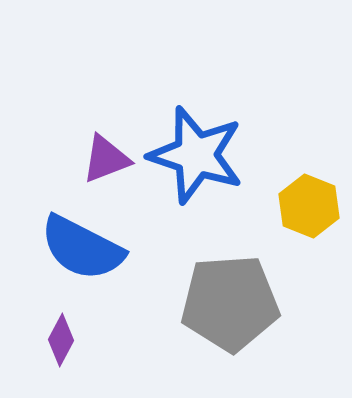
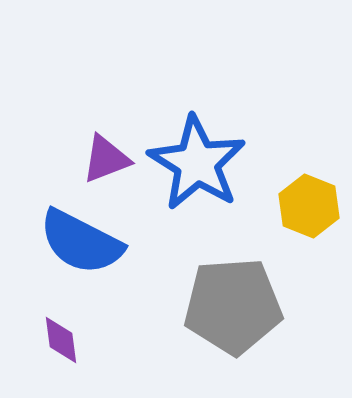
blue star: moved 1 px right, 8 px down; rotated 14 degrees clockwise
blue semicircle: moved 1 px left, 6 px up
gray pentagon: moved 3 px right, 3 px down
purple diamond: rotated 36 degrees counterclockwise
